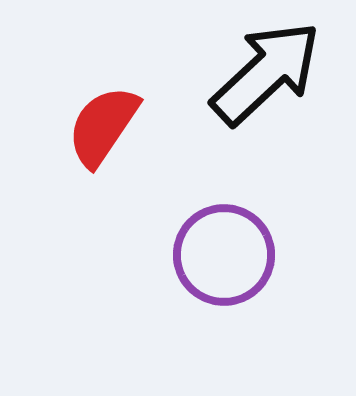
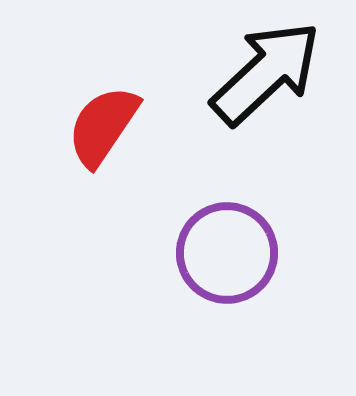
purple circle: moved 3 px right, 2 px up
